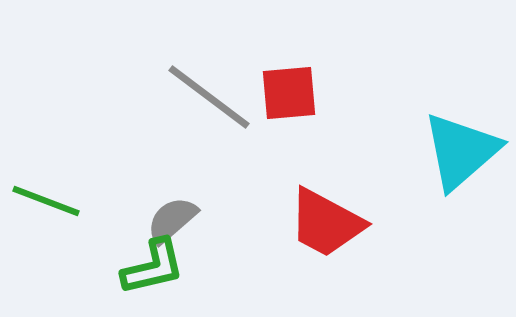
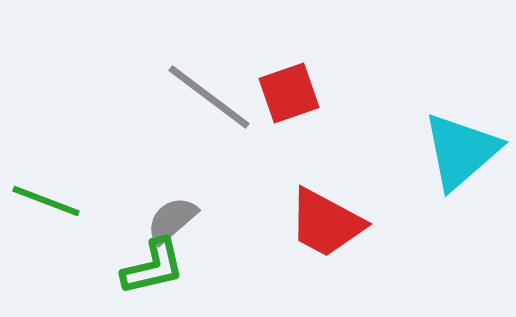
red square: rotated 14 degrees counterclockwise
